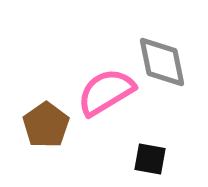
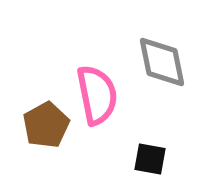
pink semicircle: moved 9 px left, 3 px down; rotated 110 degrees clockwise
brown pentagon: rotated 6 degrees clockwise
